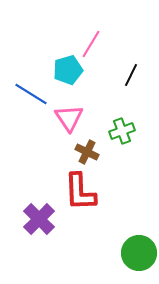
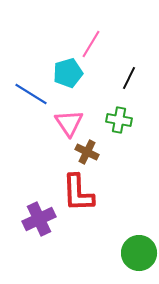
cyan pentagon: moved 3 px down
black line: moved 2 px left, 3 px down
pink triangle: moved 5 px down
green cross: moved 3 px left, 11 px up; rotated 30 degrees clockwise
red L-shape: moved 2 px left, 1 px down
purple cross: rotated 20 degrees clockwise
